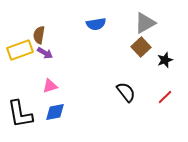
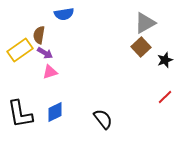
blue semicircle: moved 32 px left, 10 px up
yellow rectangle: rotated 15 degrees counterclockwise
pink triangle: moved 14 px up
black semicircle: moved 23 px left, 27 px down
blue diamond: rotated 15 degrees counterclockwise
